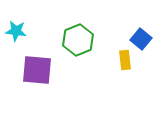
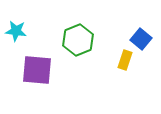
yellow rectangle: rotated 24 degrees clockwise
